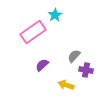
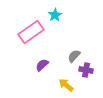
pink rectangle: moved 2 px left
yellow arrow: rotated 21 degrees clockwise
